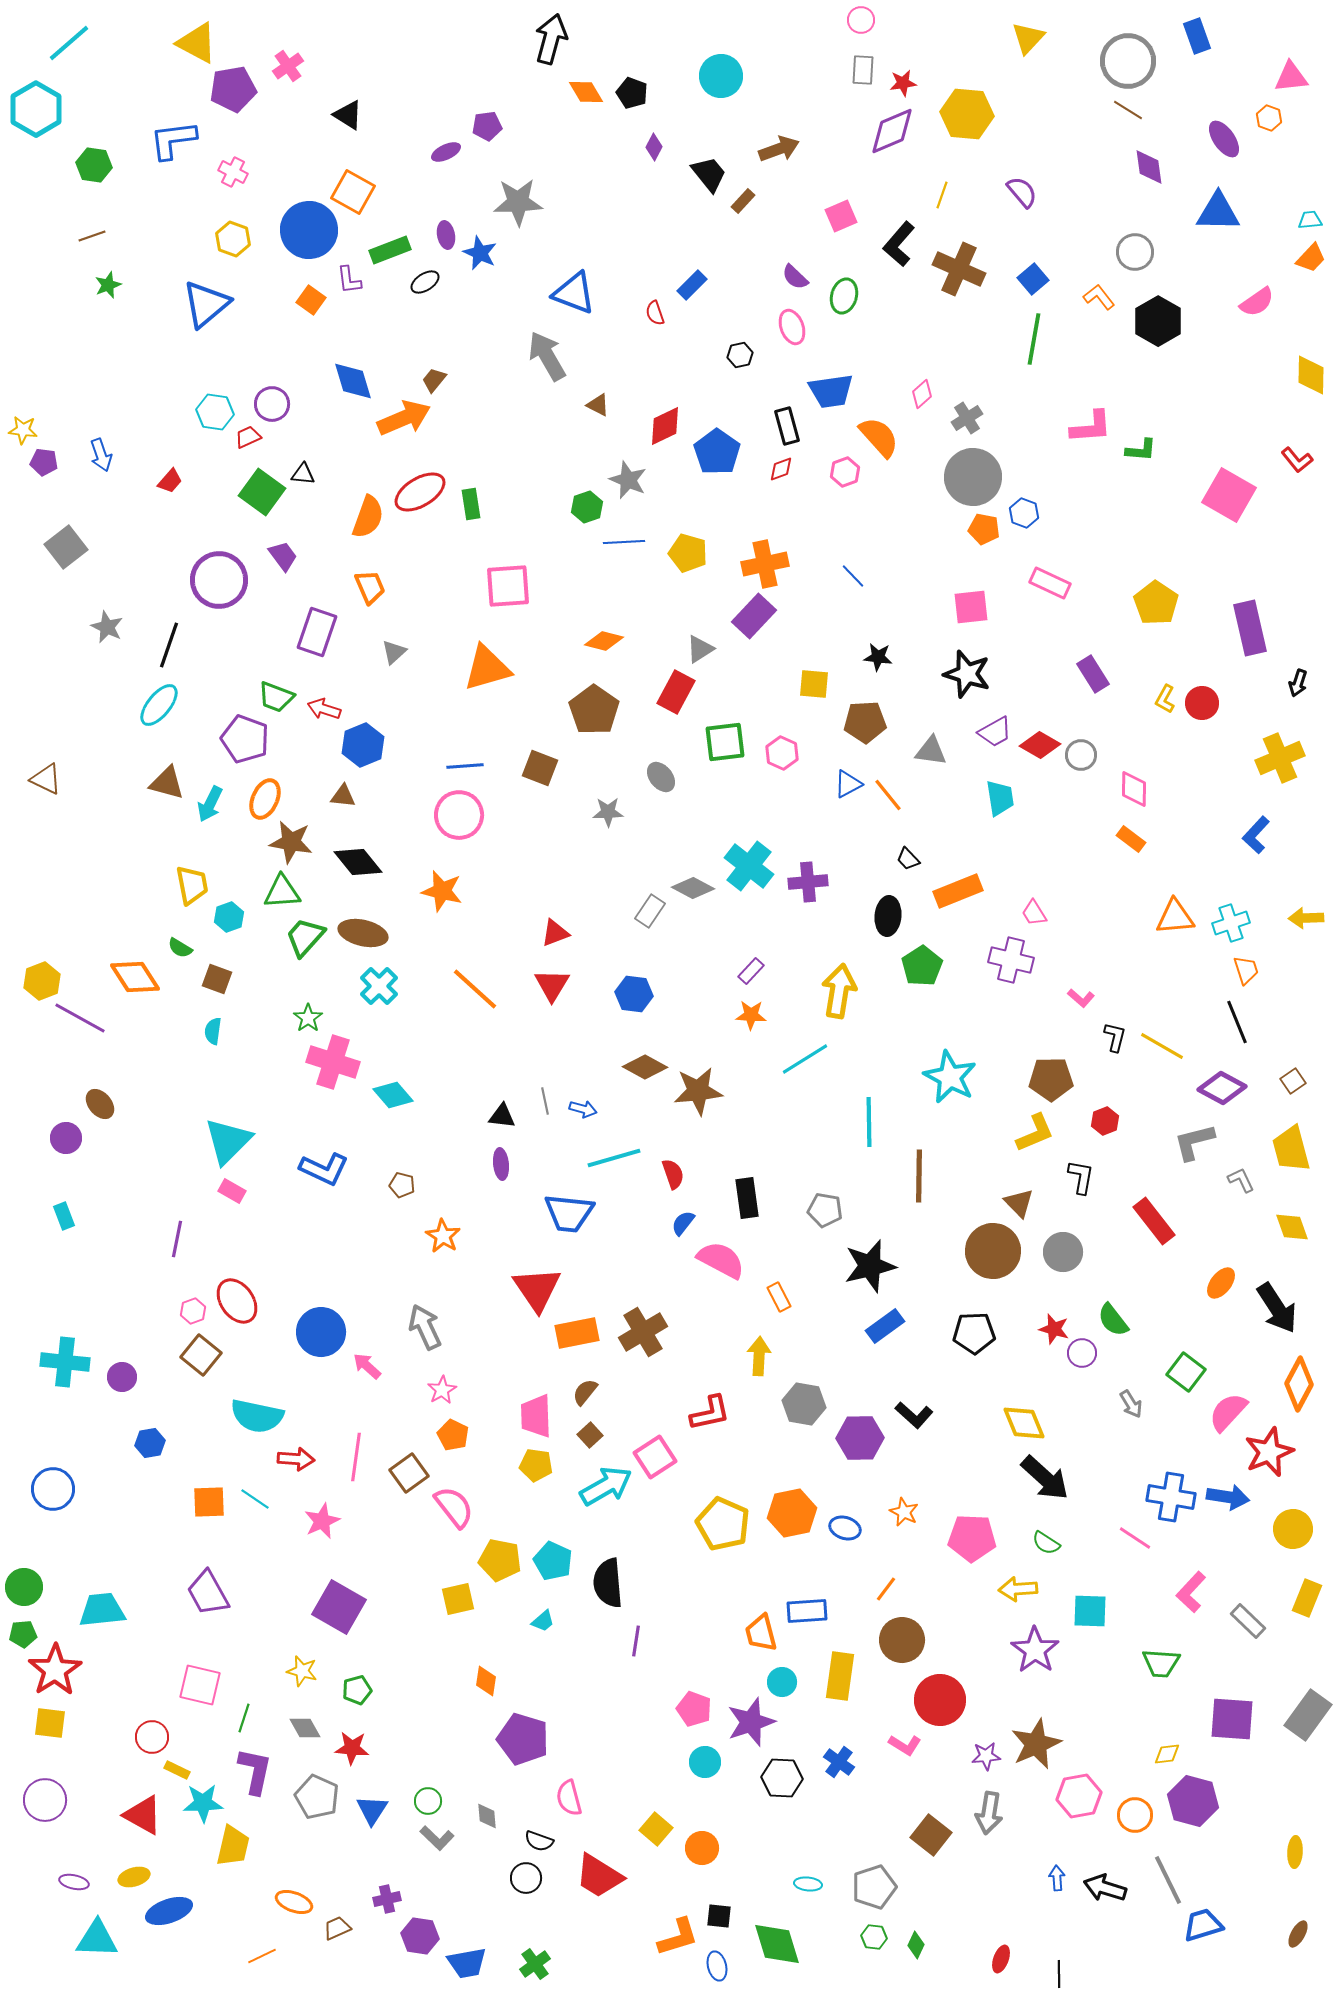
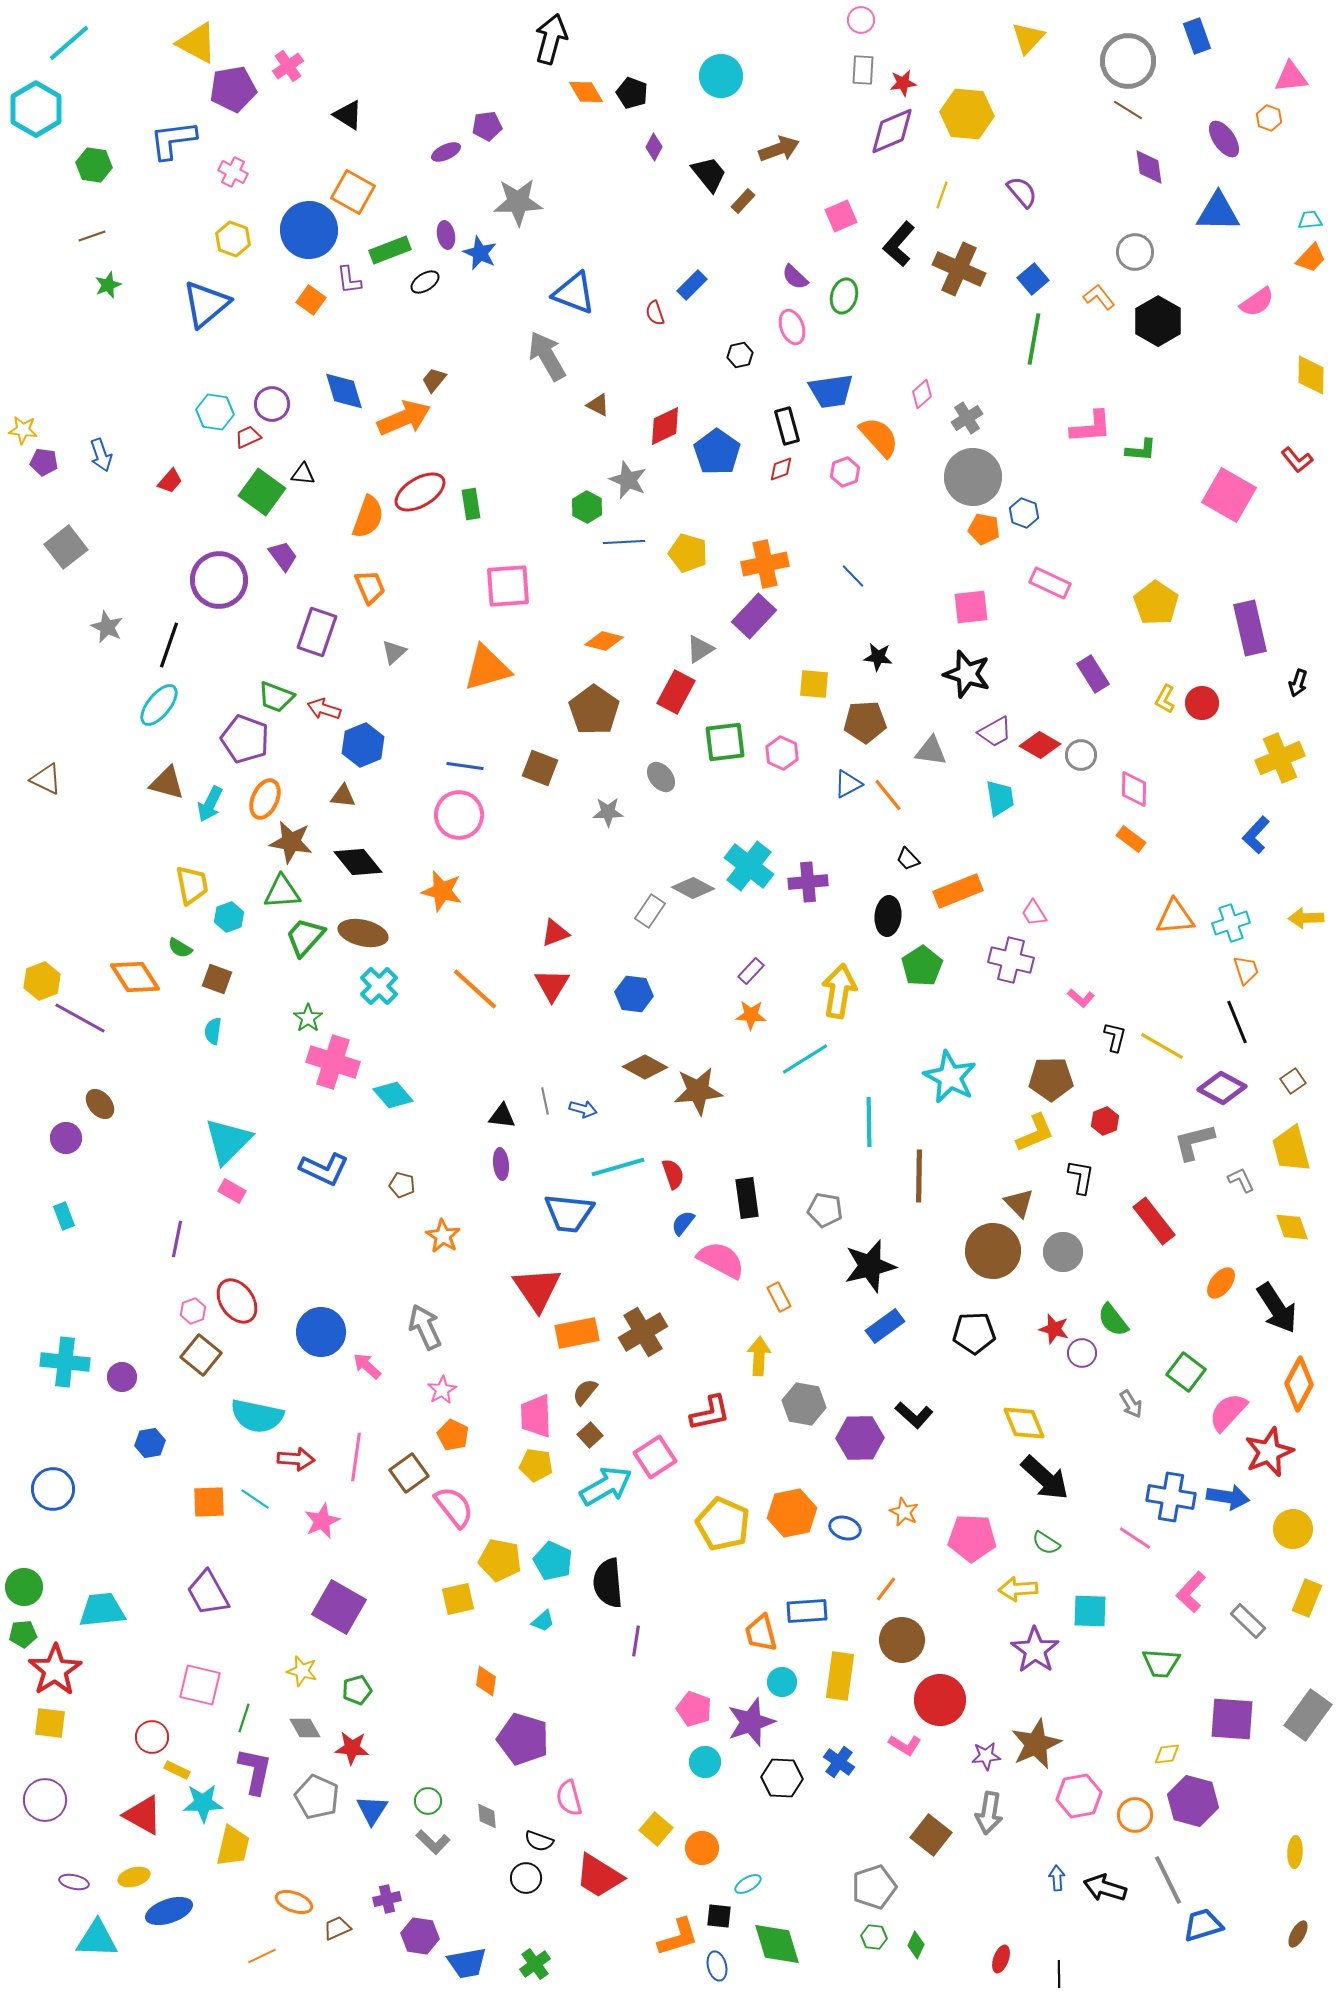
blue diamond at (353, 381): moved 9 px left, 10 px down
green hexagon at (587, 507): rotated 12 degrees counterclockwise
blue line at (465, 766): rotated 12 degrees clockwise
cyan line at (614, 1158): moved 4 px right, 9 px down
gray L-shape at (437, 1838): moved 4 px left, 4 px down
cyan ellipse at (808, 1884): moved 60 px left; rotated 36 degrees counterclockwise
